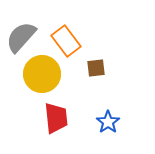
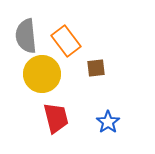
gray semicircle: moved 5 px right, 1 px up; rotated 48 degrees counterclockwise
red trapezoid: rotated 8 degrees counterclockwise
